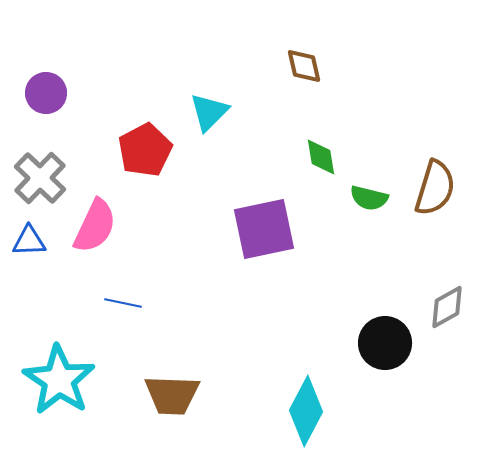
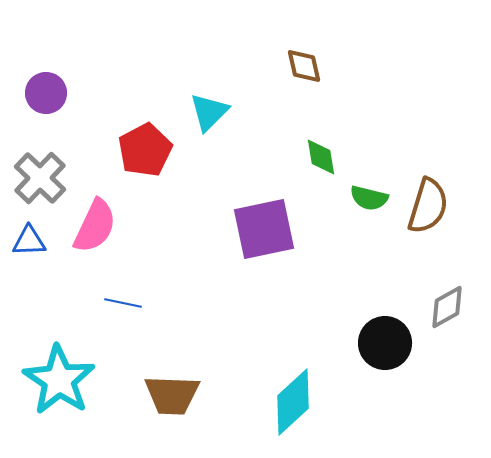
brown semicircle: moved 7 px left, 18 px down
cyan diamond: moved 13 px left, 9 px up; rotated 20 degrees clockwise
